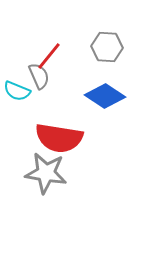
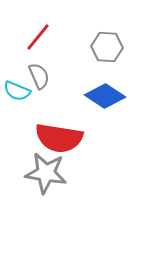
red line: moved 11 px left, 19 px up
